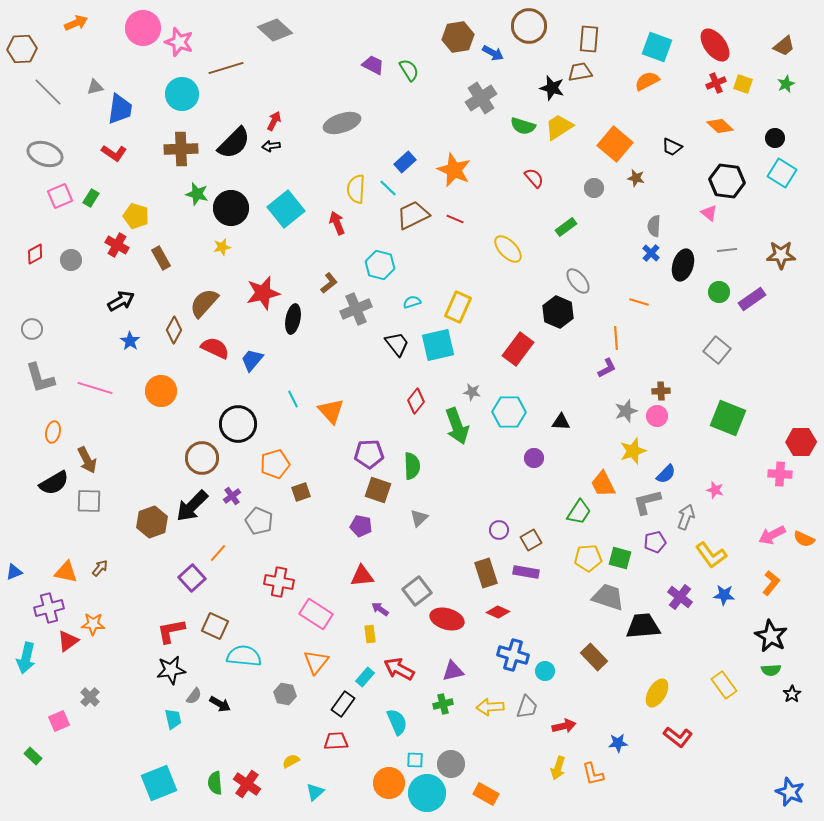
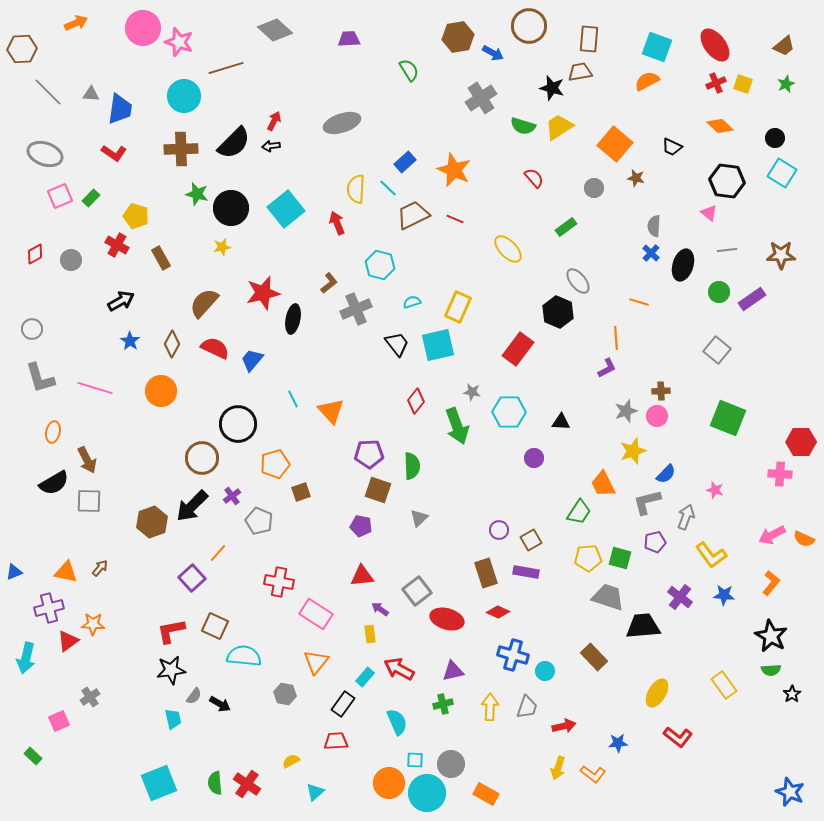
purple trapezoid at (373, 65): moved 24 px left, 26 px up; rotated 30 degrees counterclockwise
gray triangle at (95, 87): moved 4 px left, 7 px down; rotated 18 degrees clockwise
cyan circle at (182, 94): moved 2 px right, 2 px down
green rectangle at (91, 198): rotated 12 degrees clockwise
brown diamond at (174, 330): moved 2 px left, 14 px down
gray cross at (90, 697): rotated 12 degrees clockwise
yellow arrow at (490, 707): rotated 96 degrees clockwise
orange L-shape at (593, 774): rotated 40 degrees counterclockwise
